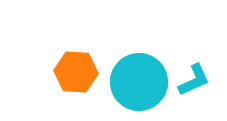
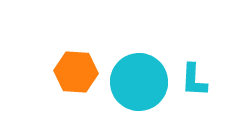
cyan L-shape: rotated 117 degrees clockwise
